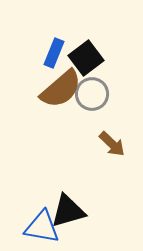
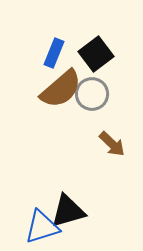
black square: moved 10 px right, 4 px up
blue triangle: rotated 27 degrees counterclockwise
